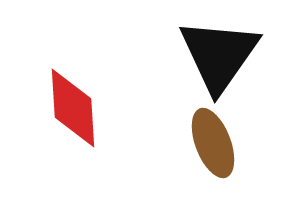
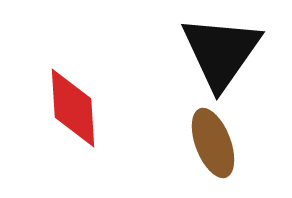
black triangle: moved 2 px right, 3 px up
